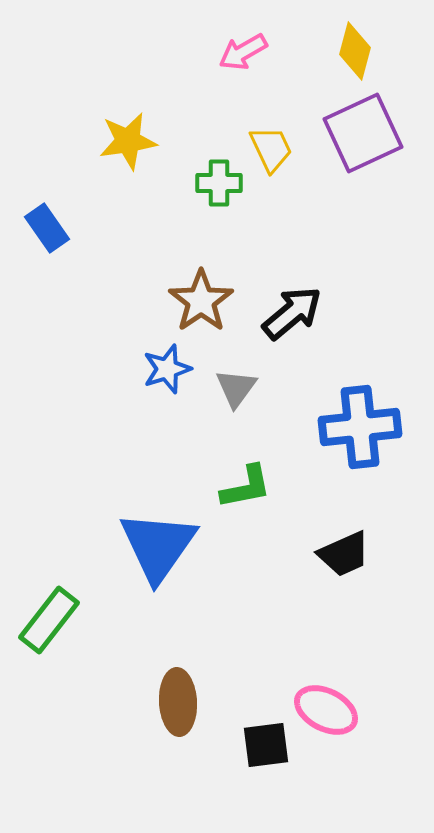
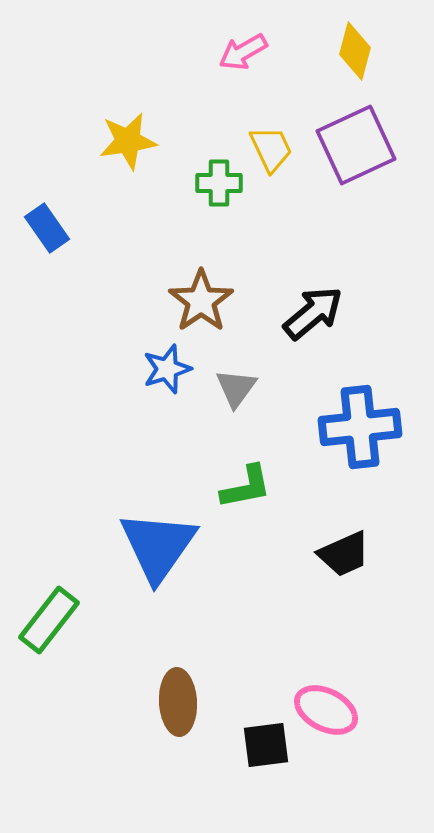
purple square: moved 7 px left, 12 px down
black arrow: moved 21 px right
